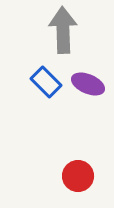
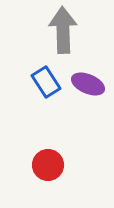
blue rectangle: rotated 12 degrees clockwise
red circle: moved 30 px left, 11 px up
